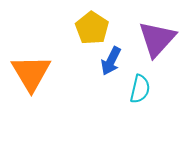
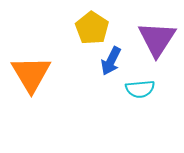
purple triangle: rotated 9 degrees counterclockwise
orange triangle: moved 1 px down
cyan semicircle: rotated 72 degrees clockwise
